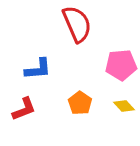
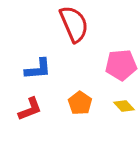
red semicircle: moved 3 px left
red L-shape: moved 6 px right
